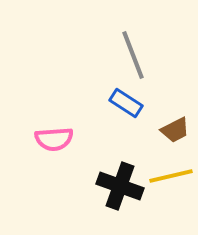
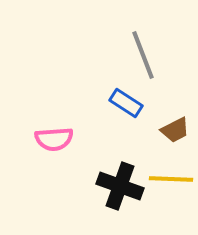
gray line: moved 10 px right
yellow line: moved 3 px down; rotated 15 degrees clockwise
